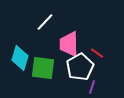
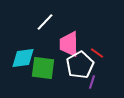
cyan diamond: moved 3 px right; rotated 65 degrees clockwise
white pentagon: moved 2 px up
purple line: moved 5 px up
